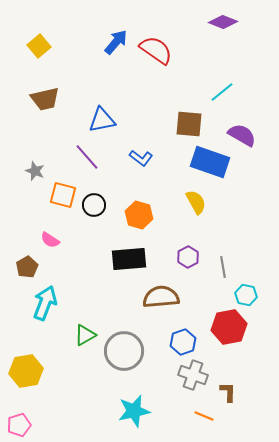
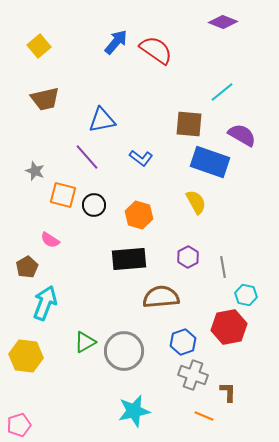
green triangle: moved 7 px down
yellow hexagon: moved 15 px up; rotated 16 degrees clockwise
